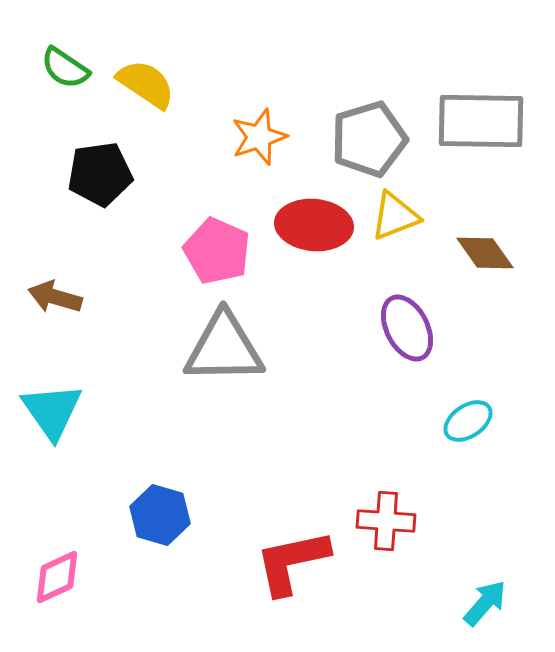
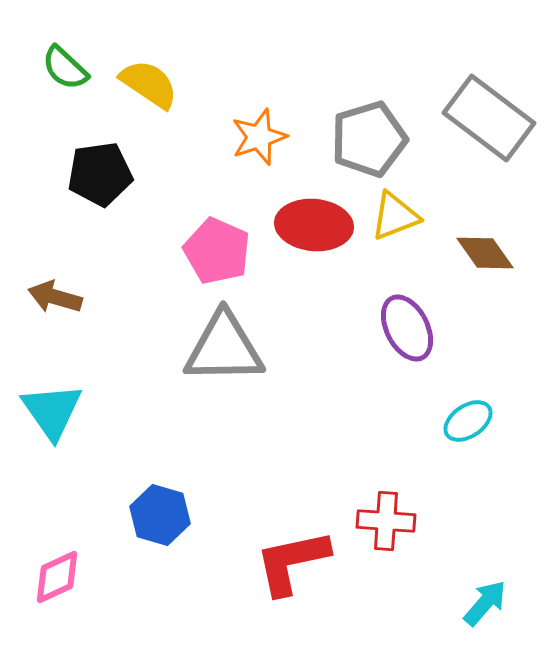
green semicircle: rotated 9 degrees clockwise
yellow semicircle: moved 3 px right
gray rectangle: moved 8 px right, 3 px up; rotated 36 degrees clockwise
